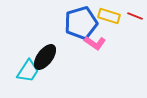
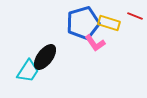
yellow rectangle: moved 7 px down
blue pentagon: moved 2 px right
pink L-shape: rotated 20 degrees clockwise
